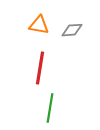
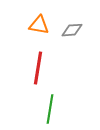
red line: moved 2 px left
green line: moved 1 px down
